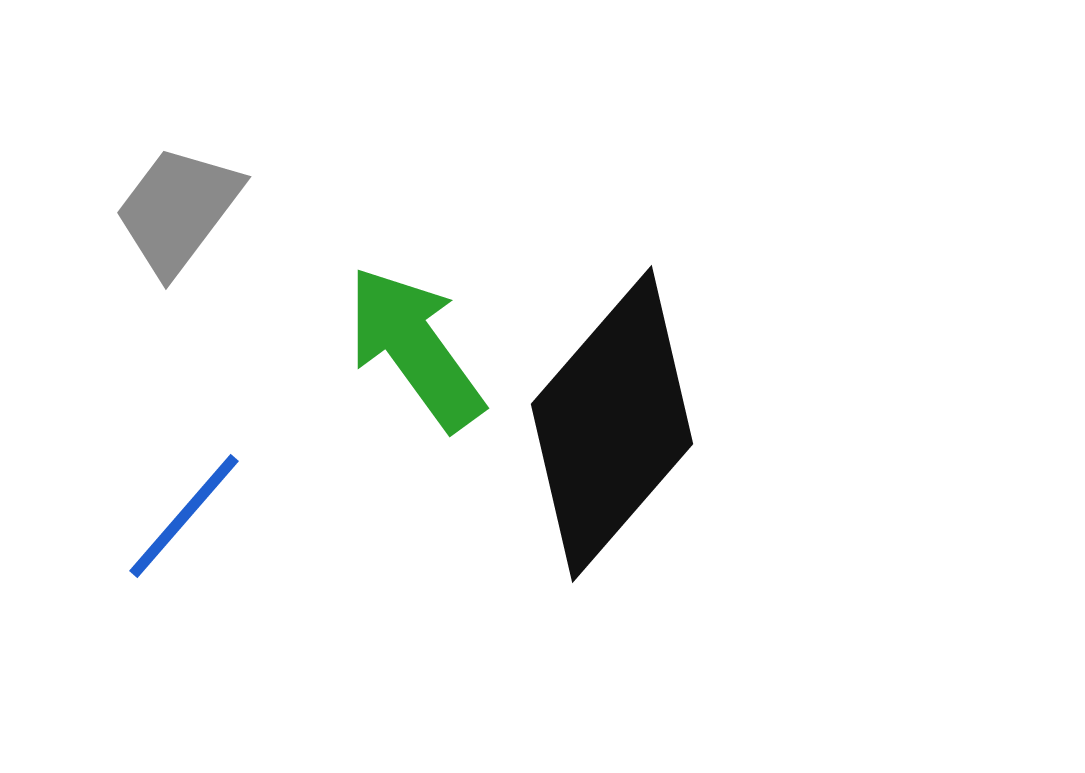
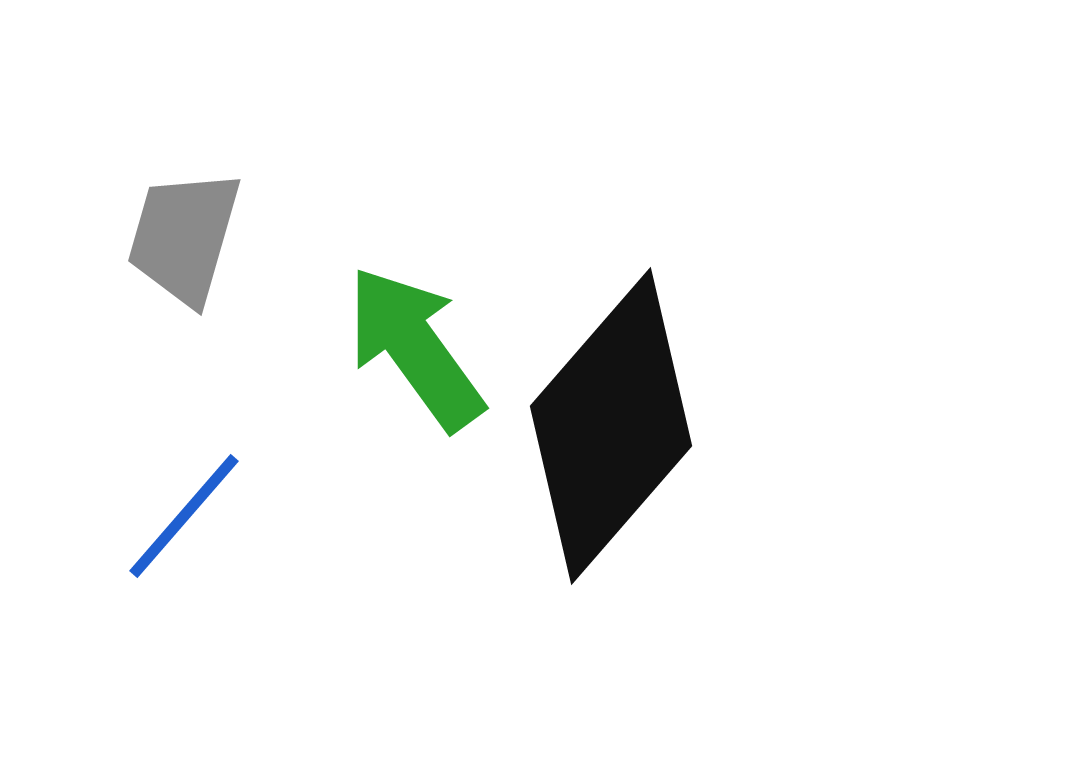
gray trapezoid: moved 6 px right, 27 px down; rotated 21 degrees counterclockwise
black diamond: moved 1 px left, 2 px down
